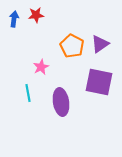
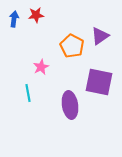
purple triangle: moved 8 px up
purple ellipse: moved 9 px right, 3 px down
